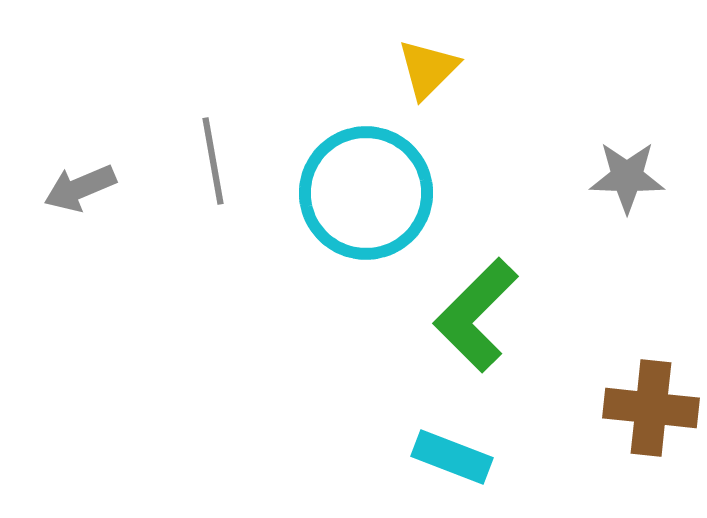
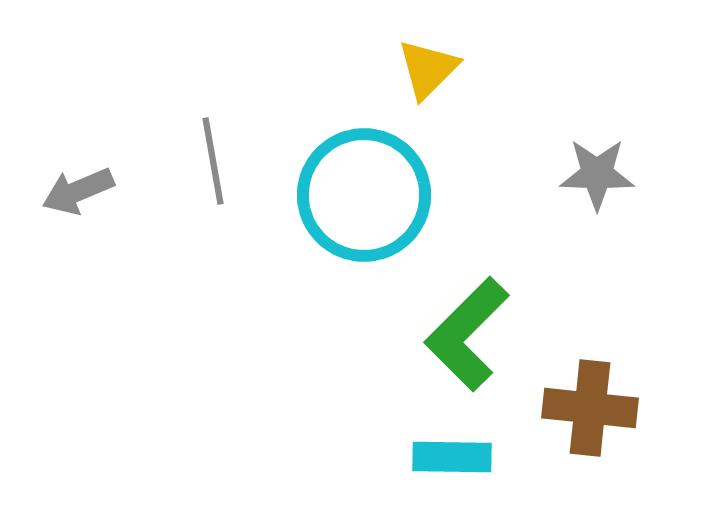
gray star: moved 30 px left, 3 px up
gray arrow: moved 2 px left, 3 px down
cyan circle: moved 2 px left, 2 px down
green L-shape: moved 9 px left, 19 px down
brown cross: moved 61 px left
cyan rectangle: rotated 20 degrees counterclockwise
